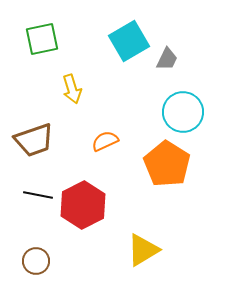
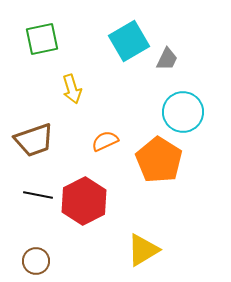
orange pentagon: moved 8 px left, 4 px up
red hexagon: moved 1 px right, 4 px up
